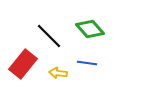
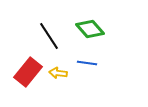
black line: rotated 12 degrees clockwise
red rectangle: moved 5 px right, 8 px down
